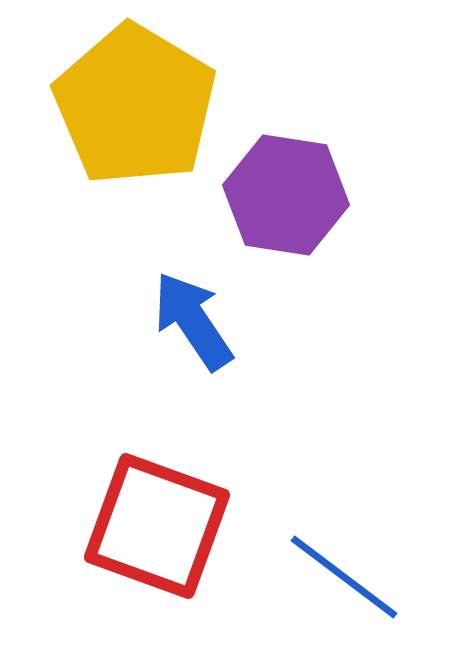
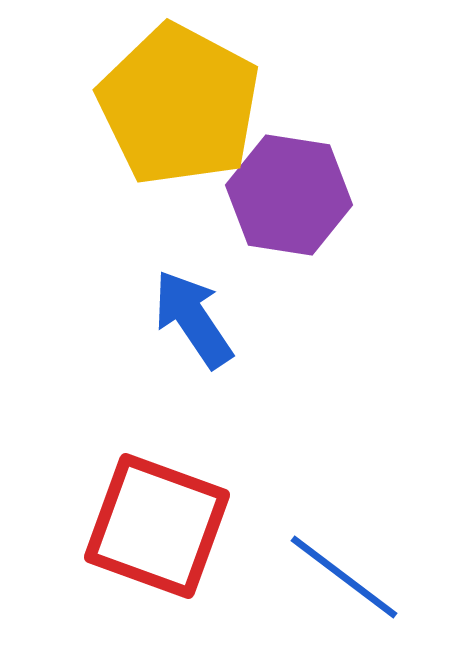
yellow pentagon: moved 44 px right; rotated 3 degrees counterclockwise
purple hexagon: moved 3 px right
blue arrow: moved 2 px up
